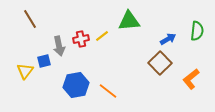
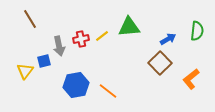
green triangle: moved 6 px down
